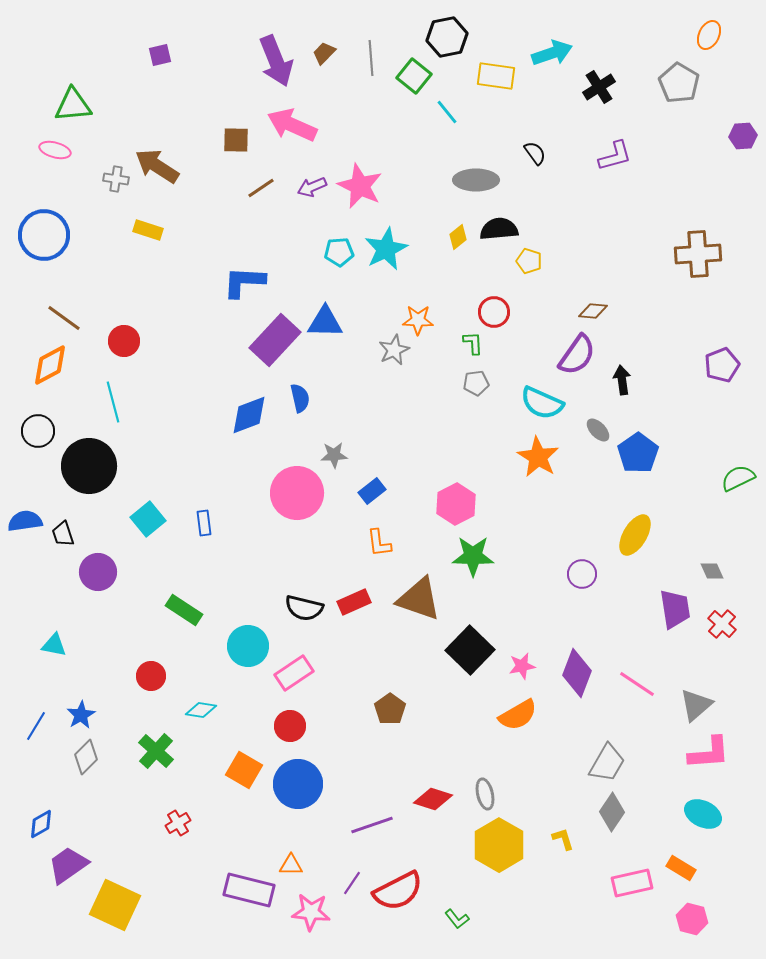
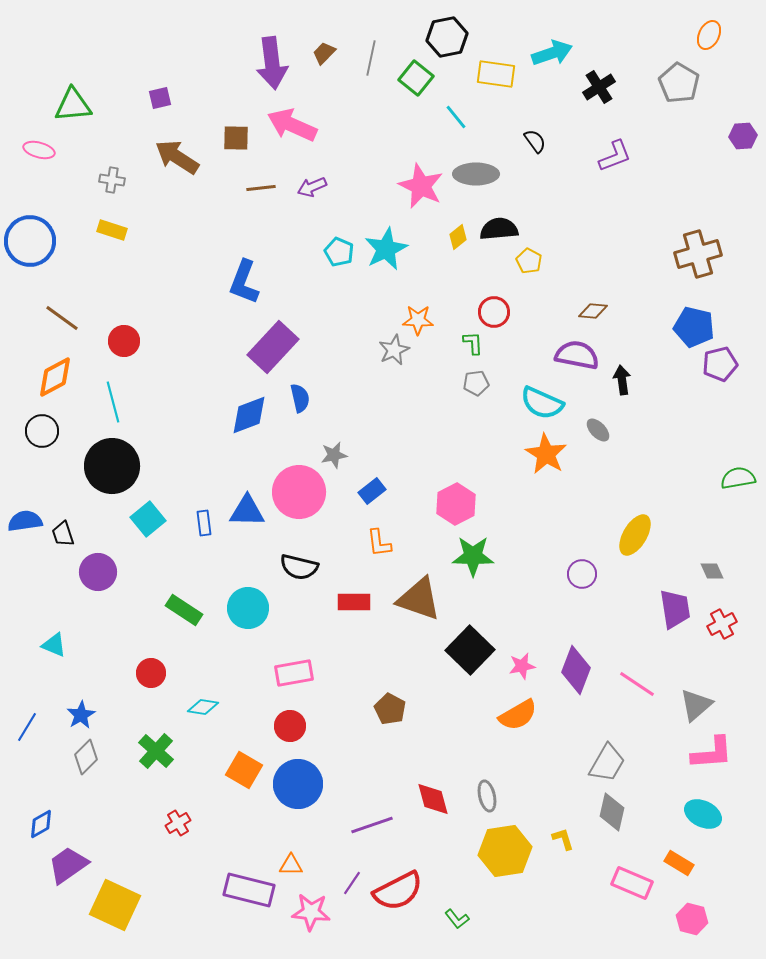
purple square at (160, 55): moved 43 px down
gray line at (371, 58): rotated 16 degrees clockwise
purple arrow at (276, 61): moved 4 px left, 2 px down; rotated 15 degrees clockwise
green square at (414, 76): moved 2 px right, 2 px down
yellow rectangle at (496, 76): moved 2 px up
cyan line at (447, 112): moved 9 px right, 5 px down
brown square at (236, 140): moved 2 px up
pink ellipse at (55, 150): moved 16 px left
black semicircle at (535, 153): moved 12 px up
purple L-shape at (615, 156): rotated 6 degrees counterclockwise
brown arrow at (157, 166): moved 20 px right, 9 px up
gray cross at (116, 179): moved 4 px left, 1 px down
gray ellipse at (476, 180): moved 6 px up
pink star at (360, 186): moved 61 px right
brown line at (261, 188): rotated 28 degrees clockwise
yellow rectangle at (148, 230): moved 36 px left
blue circle at (44, 235): moved 14 px left, 6 px down
cyan pentagon at (339, 252): rotated 28 degrees clockwise
brown cross at (698, 254): rotated 12 degrees counterclockwise
yellow pentagon at (529, 261): rotated 10 degrees clockwise
blue L-shape at (244, 282): rotated 72 degrees counterclockwise
brown line at (64, 318): moved 2 px left
blue triangle at (325, 322): moved 78 px left, 189 px down
purple rectangle at (275, 340): moved 2 px left, 7 px down
purple semicircle at (577, 355): rotated 114 degrees counterclockwise
orange diamond at (50, 365): moved 5 px right, 12 px down
purple pentagon at (722, 365): moved 2 px left, 1 px up; rotated 8 degrees clockwise
black circle at (38, 431): moved 4 px right
blue pentagon at (638, 453): moved 56 px right, 126 px up; rotated 24 degrees counterclockwise
gray star at (334, 455): rotated 8 degrees counterclockwise
orange star at (538, 457): moved 8 px right, 3 px up
black circle at (89, 466): moved 23 px right
green semicircle at (738, 478): rotated 16 degrees clockwise
pink circle at (297, 493): moved 2 px right, 1 px up
red rectangle at (354, 602): rotated 24 degrees clockwise
black semicircle at (304, 608): moved 5 px left, 41 px up
red cross at (722, 624): rotated 20 degrees clockwise
cyan triangle at (54, 645): rotated 12 degrees clockwise
cyan circle at (248, 646): moved 38 px up
pink rectangle at (294, 673): rotated 24 degrees clockwise
purple diamond at (577, 673): moved 1 px left, 3 px up
red circle at (151, 676): moved 3 px up
brown pentagon at (390, 709): rotated 8 degrees counterclockwise
cyan diamond at (201, 710): moved 2 px right, 3 px up
blue line at (36, 726): moved 9 px left, 1 px down
pink L-shape at (709, 753): moved 3 px right
gray ellipse at (485, 794): moved 2 px right, 2 px down
red diamond at (433, 799): rotated 57 degrees clockwise
gray diamond at (612, 812): rotated 21 degrees counterclockwise
yellow hexagon at (499, 845): moved 6 px right, 6 px down; rotated 21 degrees clockwise
orange rectangle at (681, 868): moved 2 px left, 5 px up
pink rectangle at (632, 883): rotated 36 degrees clockwise
